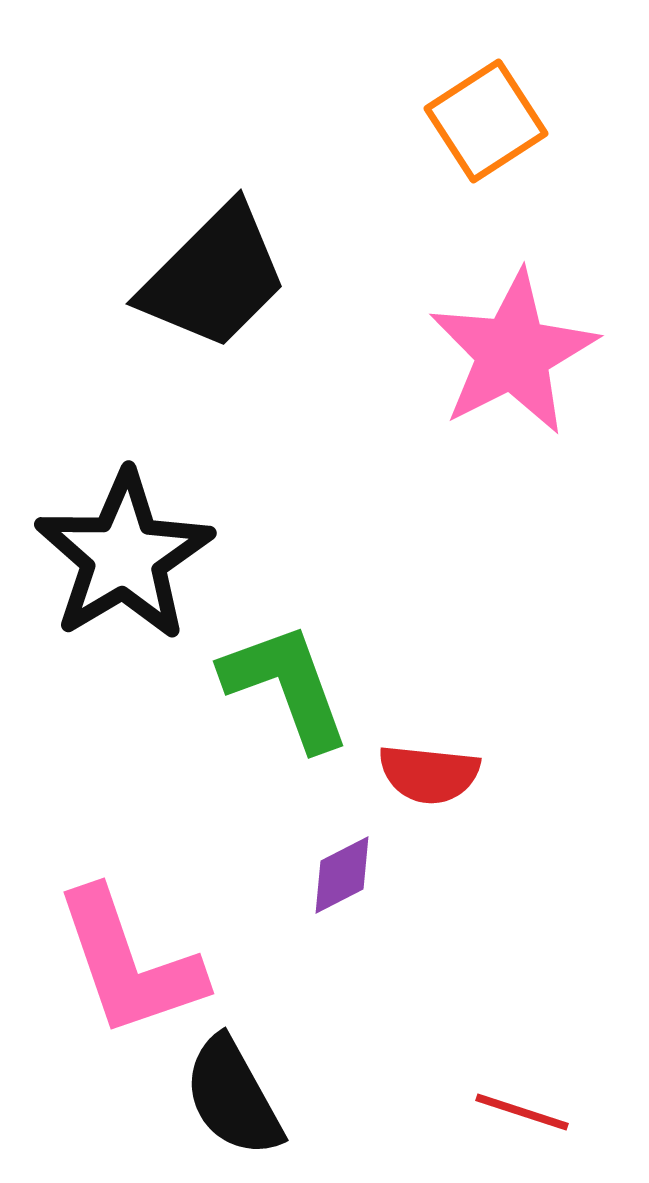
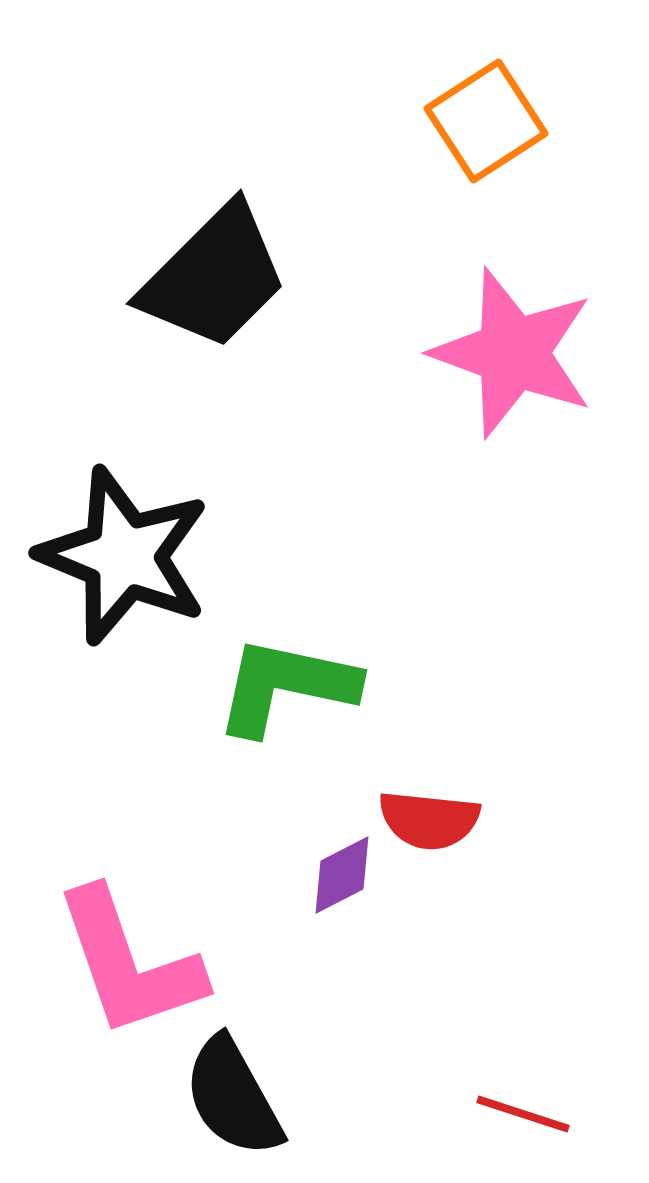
pink star: rotated 25 degrees counterclockwise
black star: rotated 19 degrees counterclockwise
green L-shape: rotated 58 degrees counterclockwise
red semicircle: moved 46 px down
red line: moved 1 px right, 2 px down
